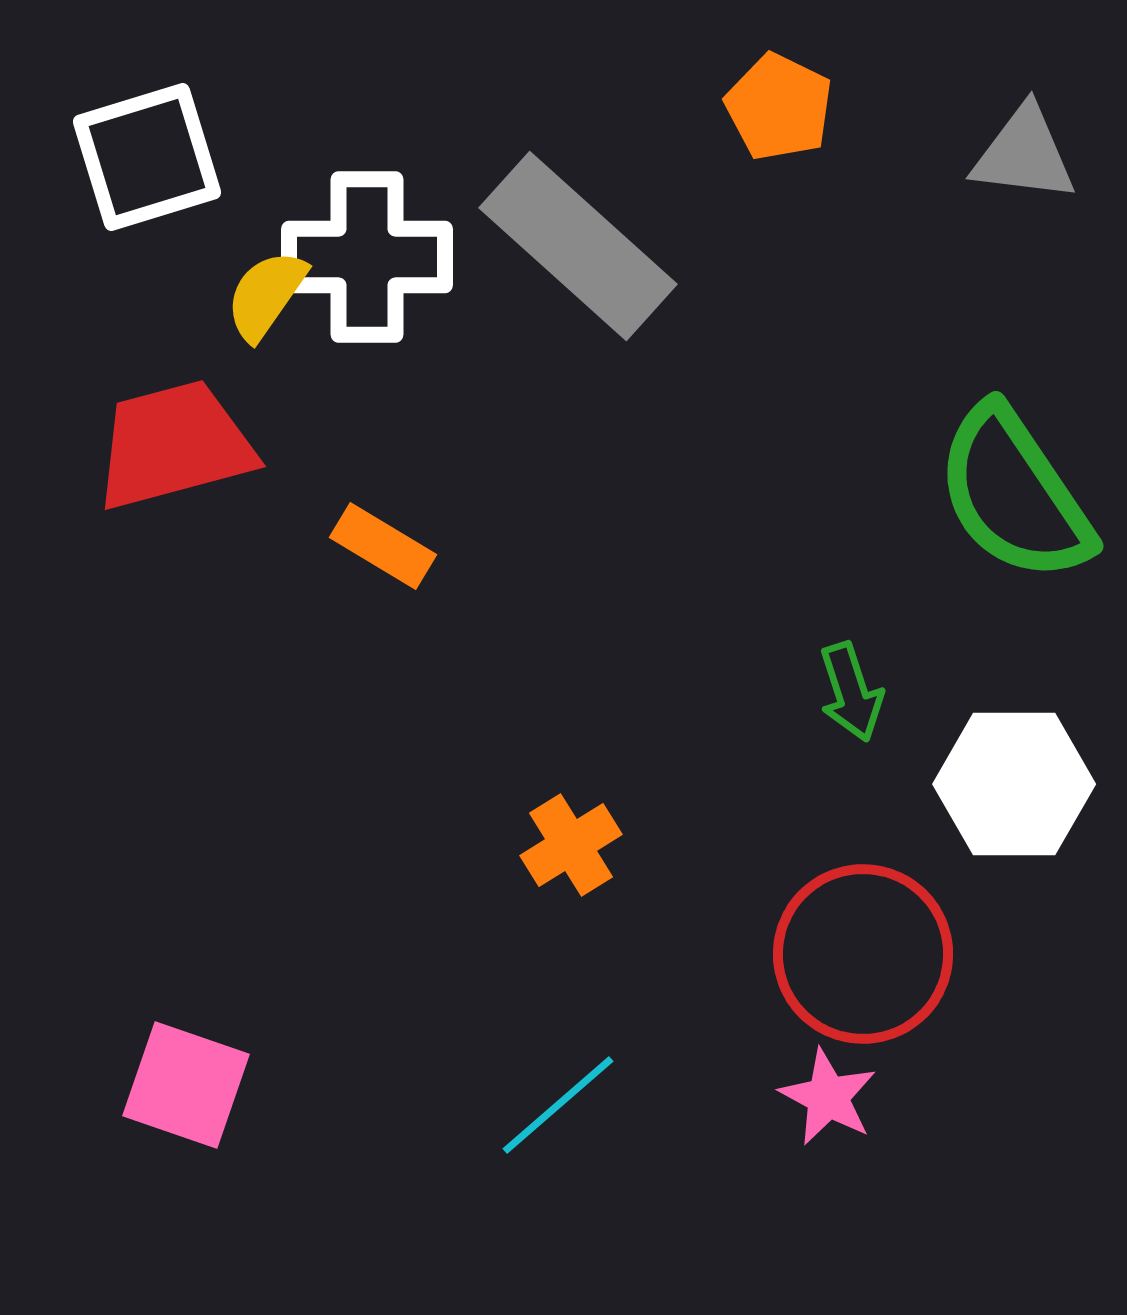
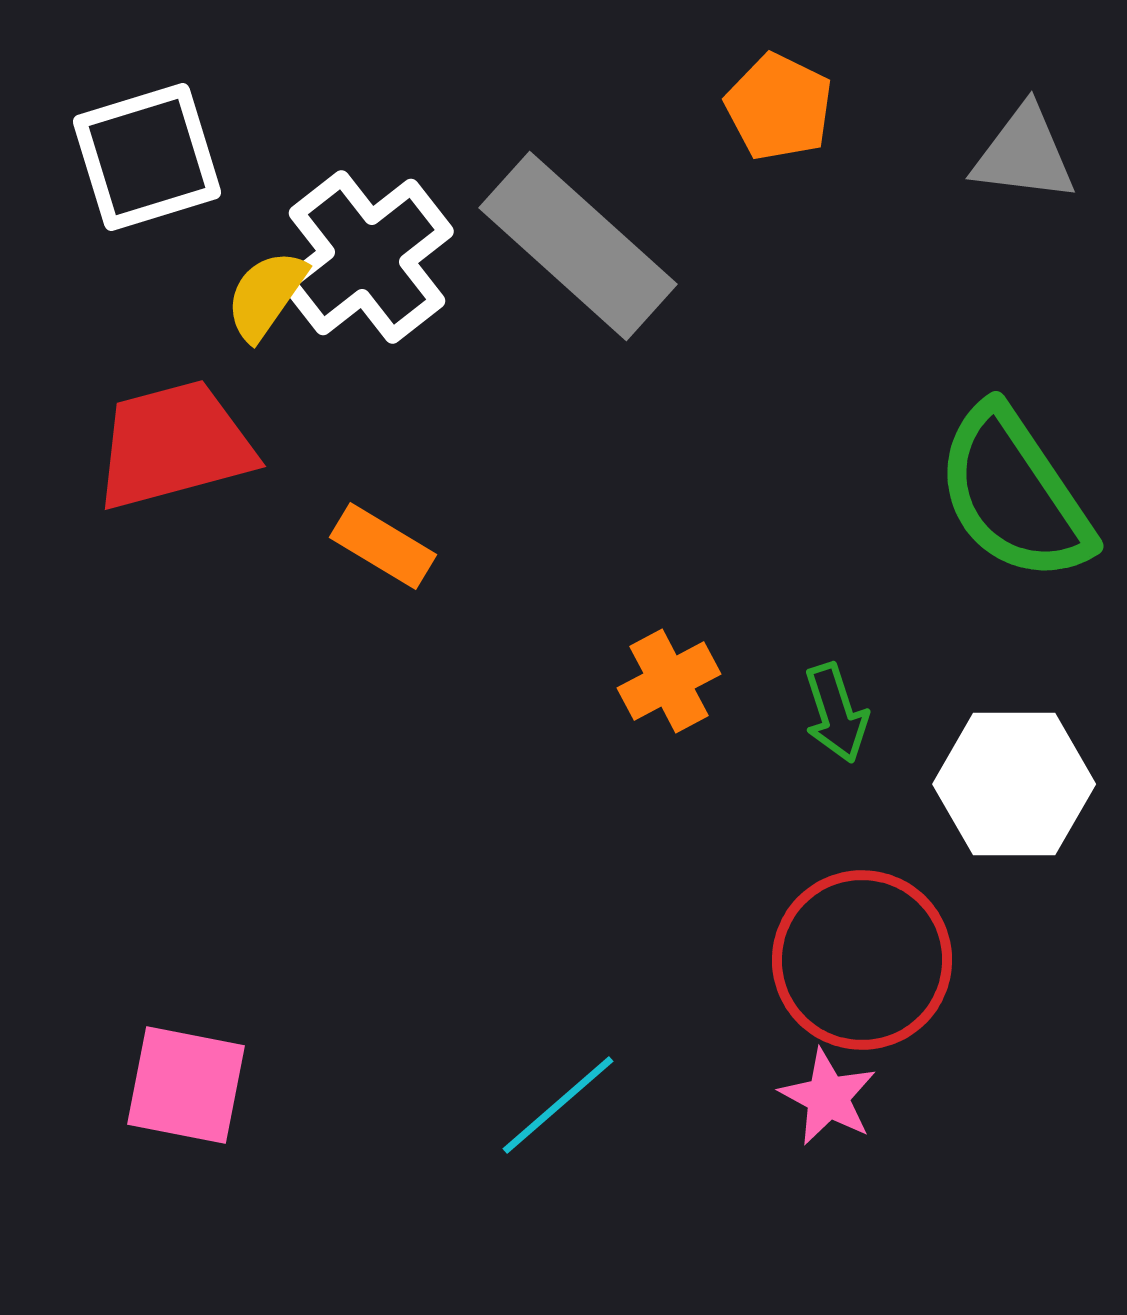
white cross: rotated 38 degrees counterclockwise
green arrow: moved 15 px left, 21 px down
orange cross: moved 98 px right, 164 px up; rotated 4 degrees clockwise
red circle: moved 1 px left, 6 px down
pink square: rotated 8 degrees counterclockwise
